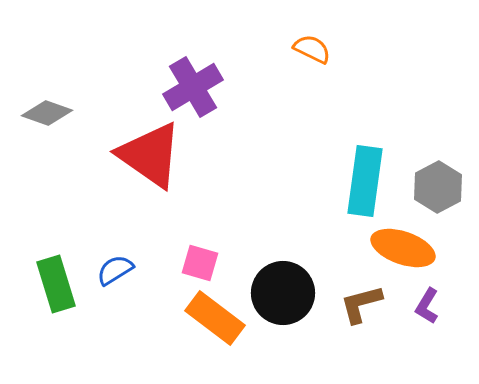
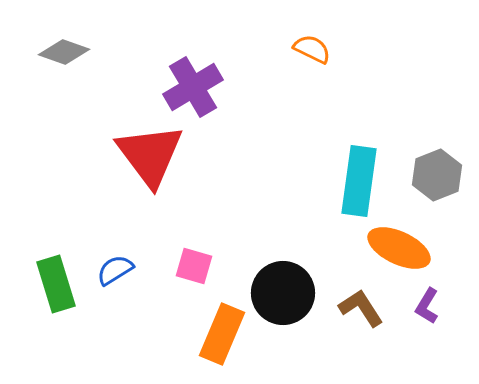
gray diamond: moved 17 px right, 61 px up
red triangle: rotated 18 degrees clockwise
cyan rectangle: moved 6 px left
gray hexagon: moved 1 px left, 12 px up; rotated 6 degrees clockwise
orange ellipse: moved 4 px left; rotated 6 degrees clockwise
pink square: moved 6 px left, 3 px down
brown L-shape: moved 4 px down; rotated 72 degrees clockwise
orange rectangle: moved 7 px right, 16 px down; rotated 76 degrees clockwise
